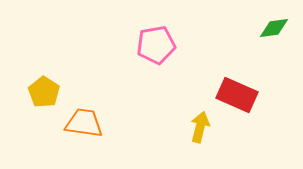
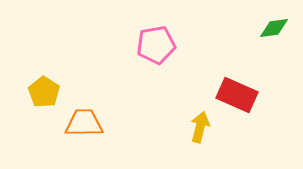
orange trapezoid: rotated 9 degrees counterclockwise
